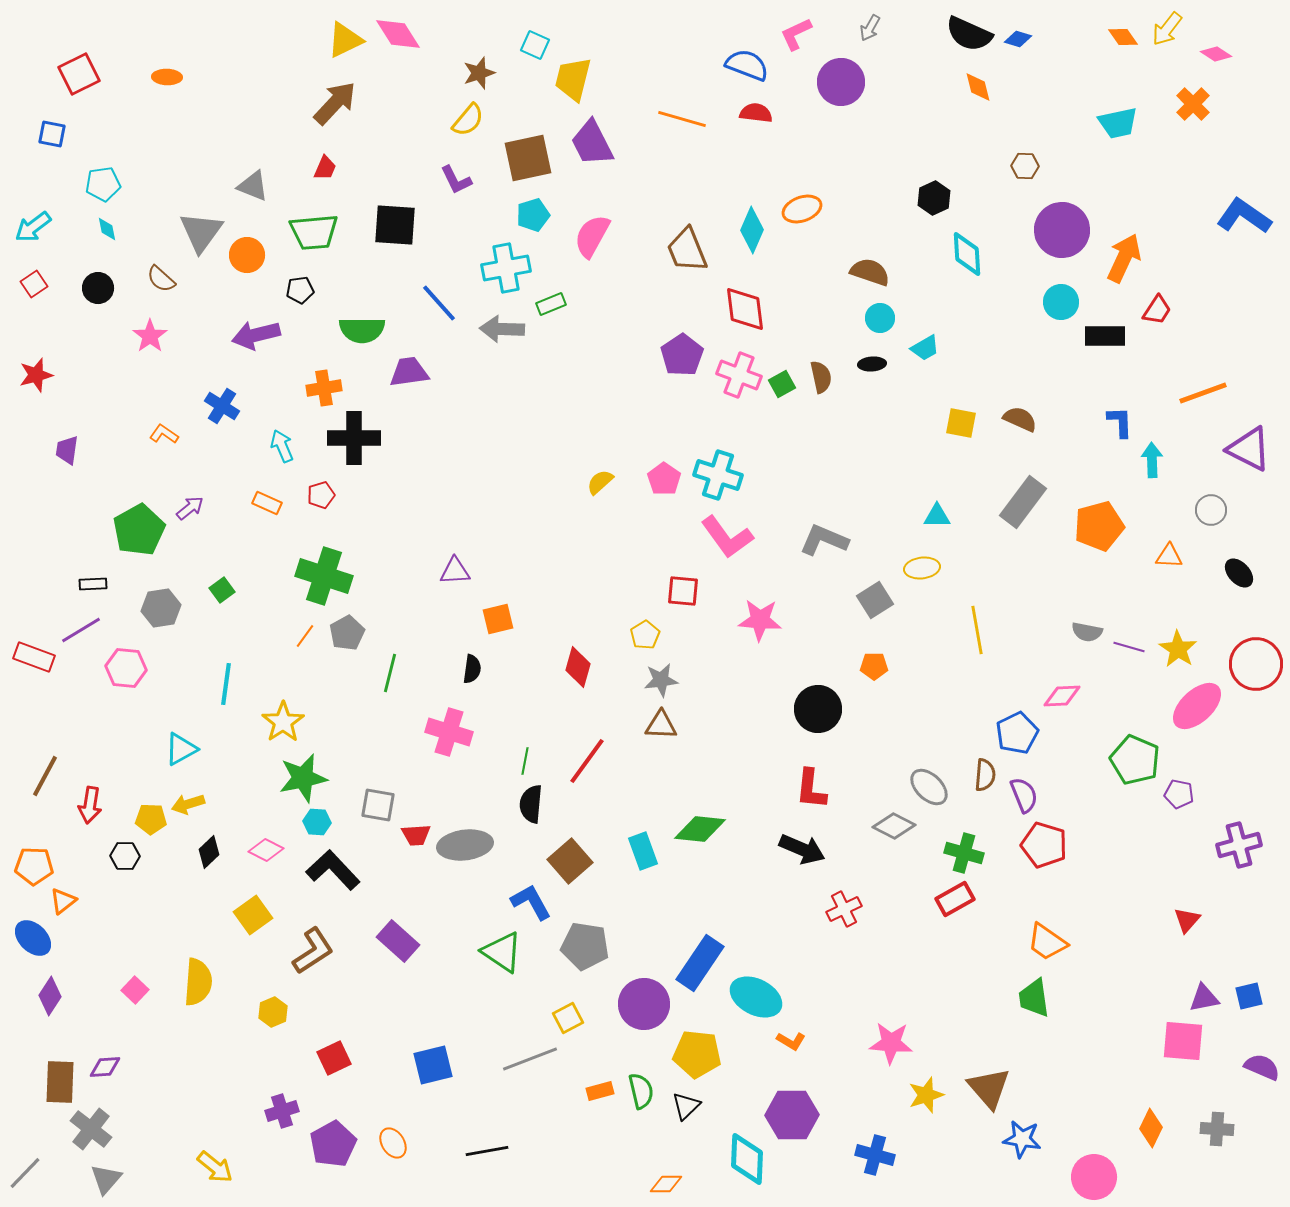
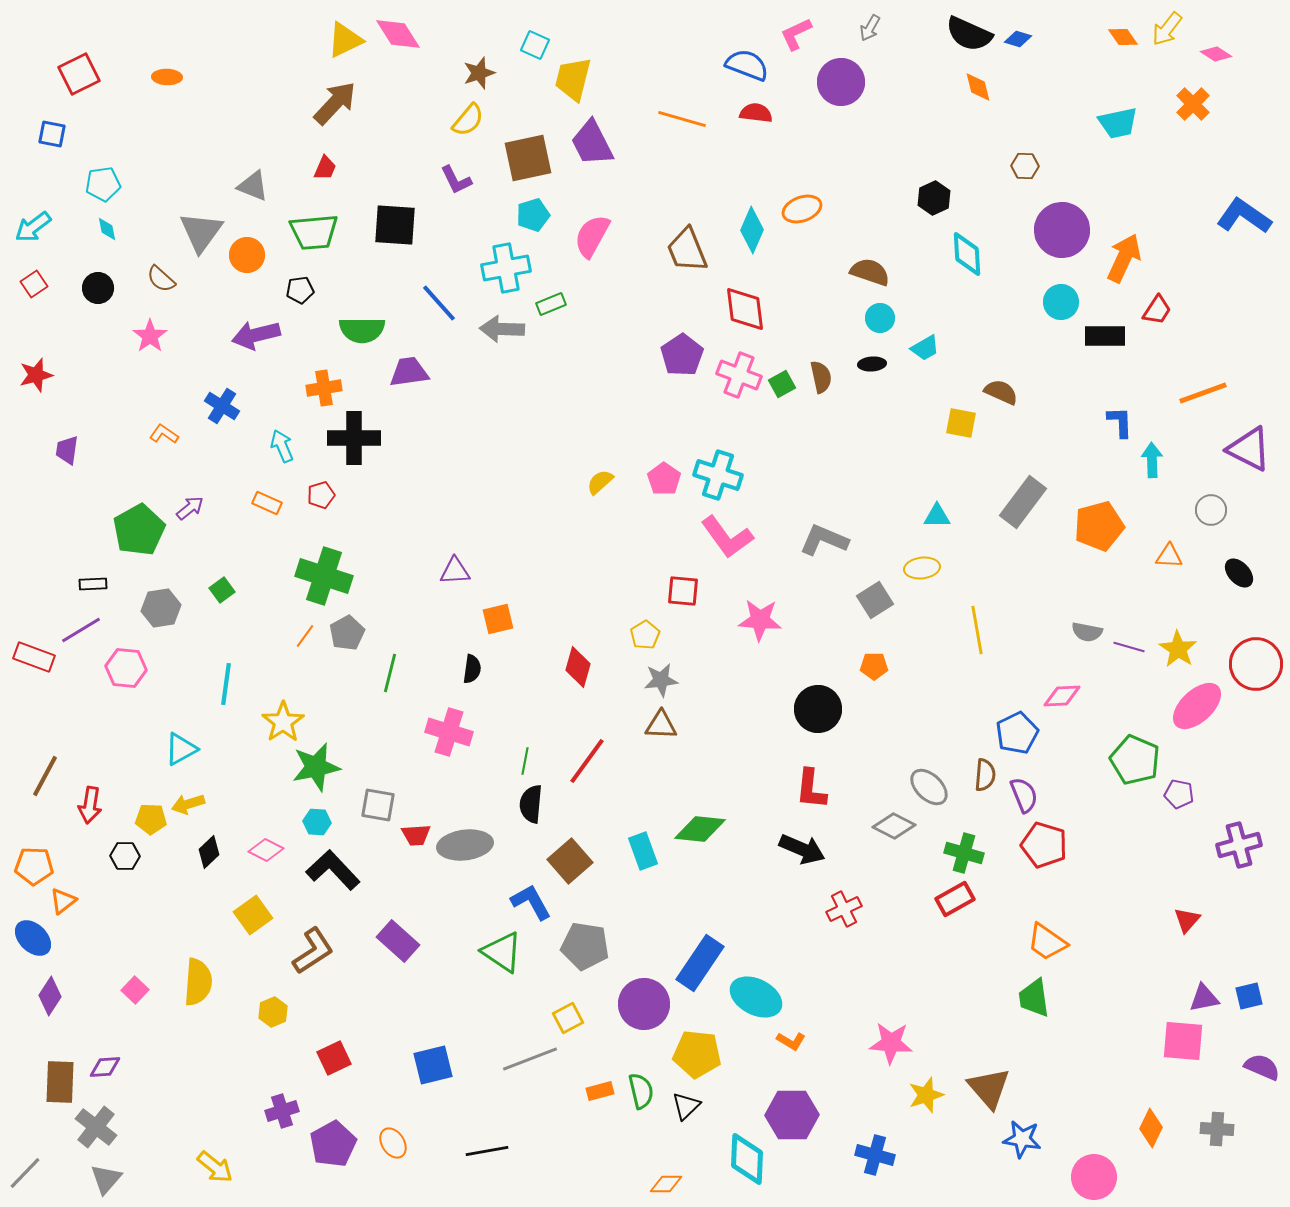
brown semicircle at (1020, 419): moved 19 px left, 27 px up
green star at (303, 778): moved 13 px right, 11 px up
gray cross at (91, 1129): moved 5 px right, 2 px up
